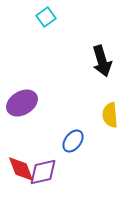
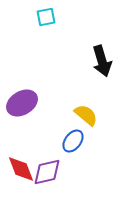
cyan square: rotated 24 degrees clockwise
yellow semicircle: moved 24 px left; rotated 135 degrees clockwise
purple diamond: moved 4 px right
